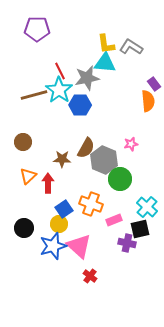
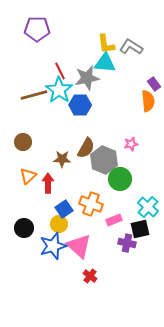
cyan cross: moved 1 px right
